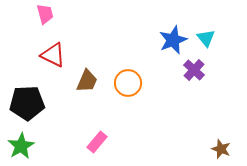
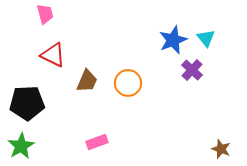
purple cross: moved 2 px left
pink rectangle: rotated 30 degrees clockwise
